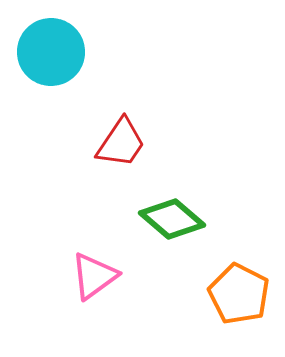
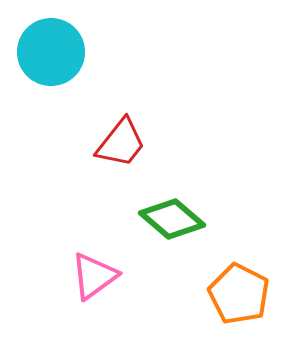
red trapezoid: rotated 4 degrees clockwise
